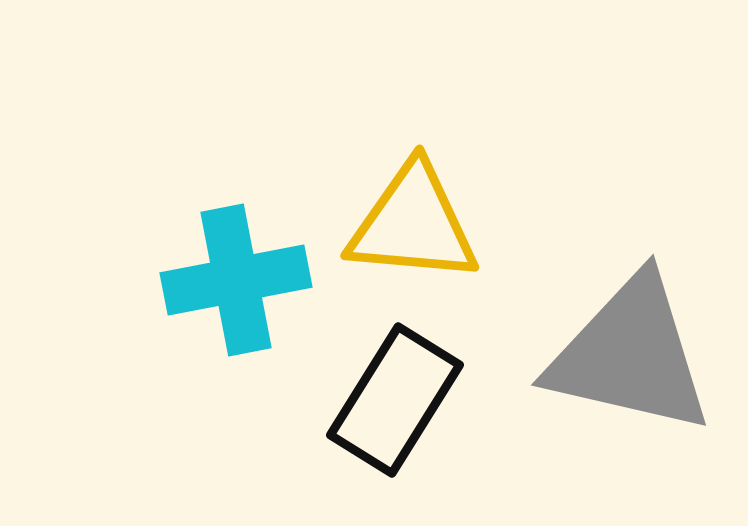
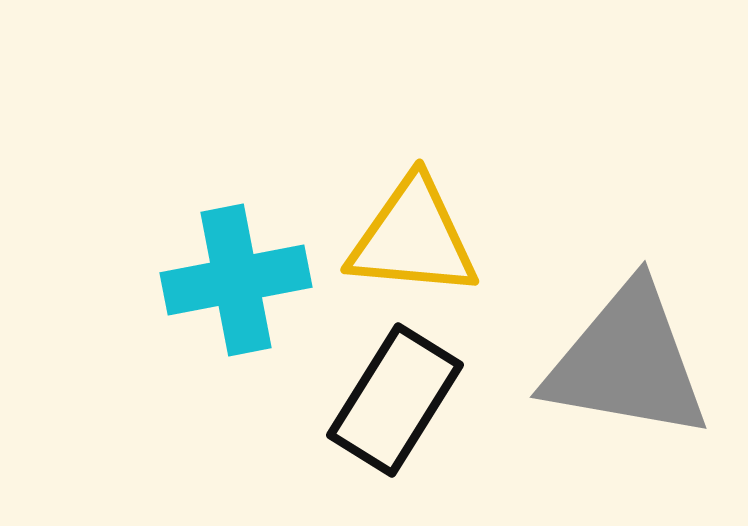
yellow triangle: moved 14 px down
gray triangle: moved 3 px left, 7 px down; rotated 3 degrees counterclockwise
